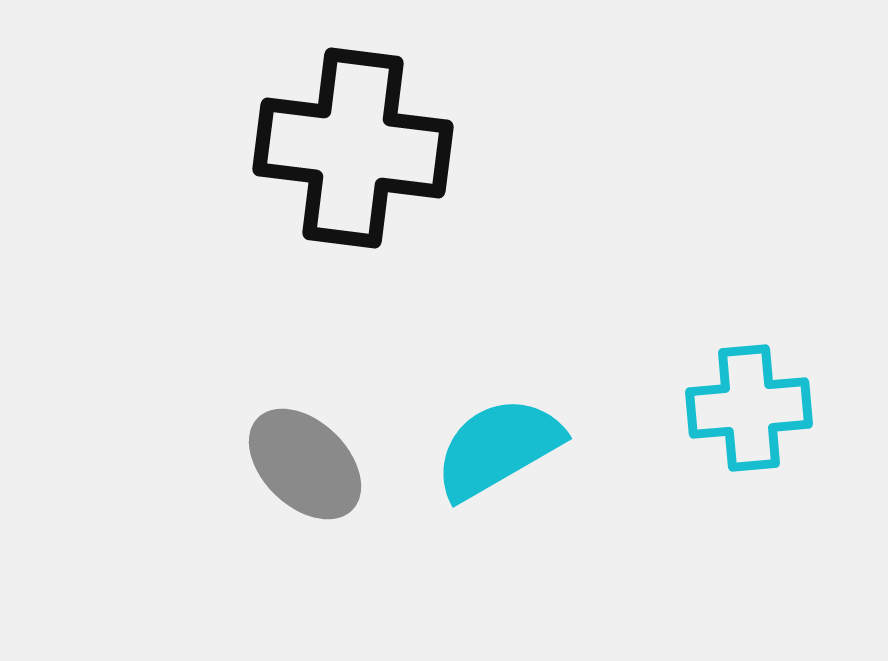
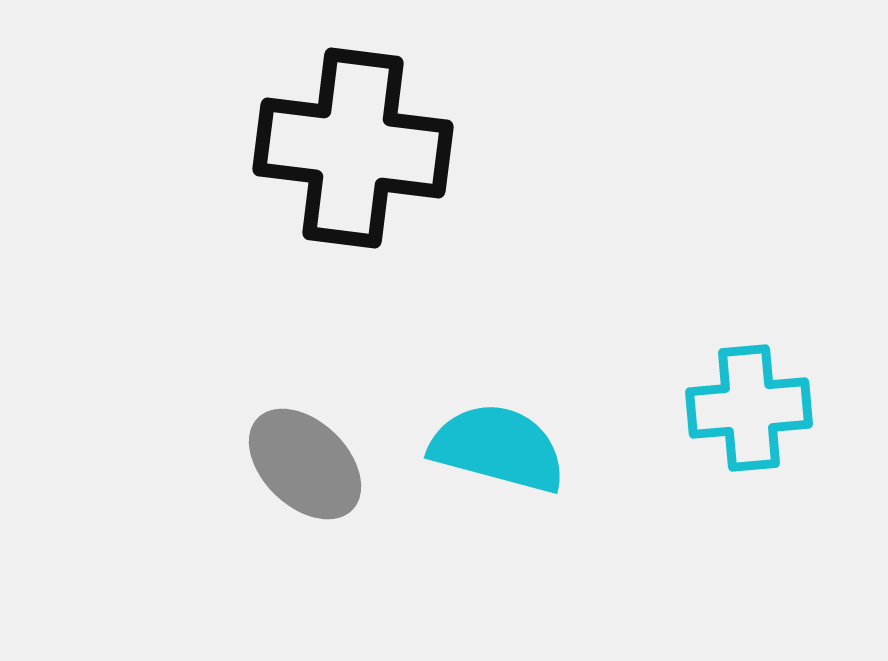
cyan semicircle: rotated 45 degrees clockwise
